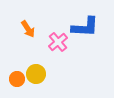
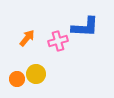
orange arrow: moved 1 px left, 9 px down; rotated 108 degrees counterclockwise
pink cross: moved 1 px up; rotated 24 degrees clockwise
